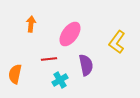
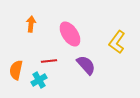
pink ellipse: rotated 70 degrees counterclockwise
red line: moved 2 px down
purple semicircle: rotated 30 degrees counterclockwise
orange semicircle: moved 1 px right, 4 px up
cyan cross: moved 21 px left
